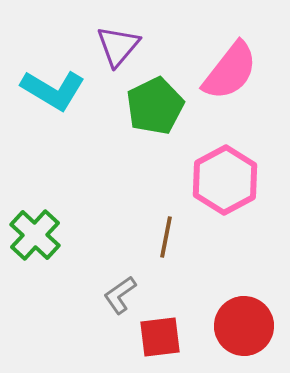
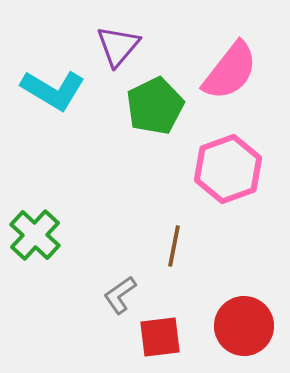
pink hexagon: moved 3 px right, 11 px up; rotated 8 degrees clockwise
brown line: moved 8 px right, 9 px down
